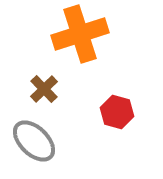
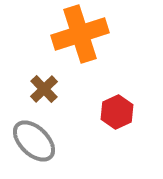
red hexagon: rotated 20 degrees clockwise
